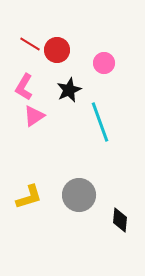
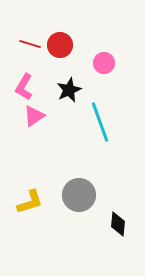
red line: rotated 15 degrees counterclockwise
red circle: moved 3 px right, 5 px up
yellow L-shape: moved 1 px right, 5 px down
black diamond: moved 2 px left, 4 px down
